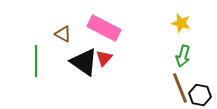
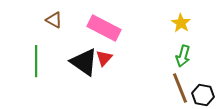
yellow star: rotated 18 degrees clockwise
brown triangle: moved 9 px left, 14 px up
black hexagon: moved 3 px right
